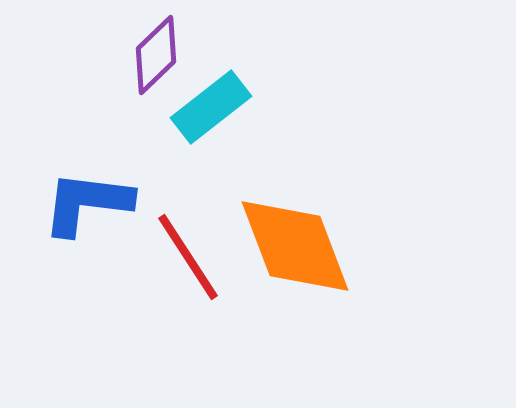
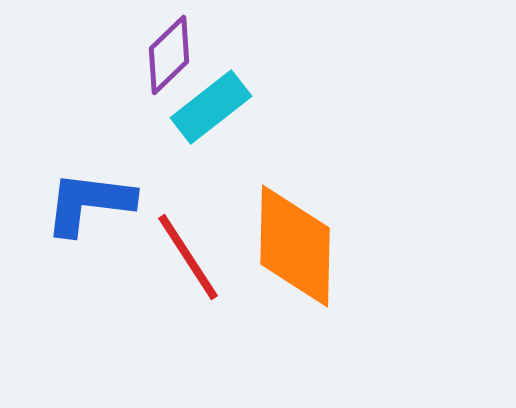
purple diamond: moved 13 px right
blue L-shape: moved 2 px right
orange diamond: rotated 22 degrees clockwise
